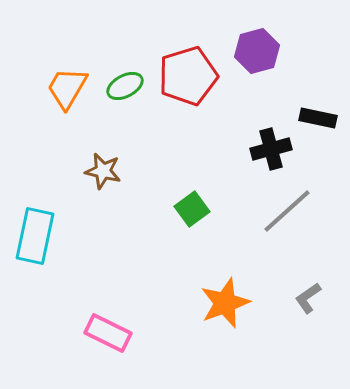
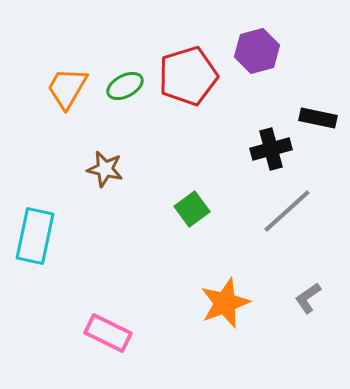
brown star: moved 2 px right, 2 px up
